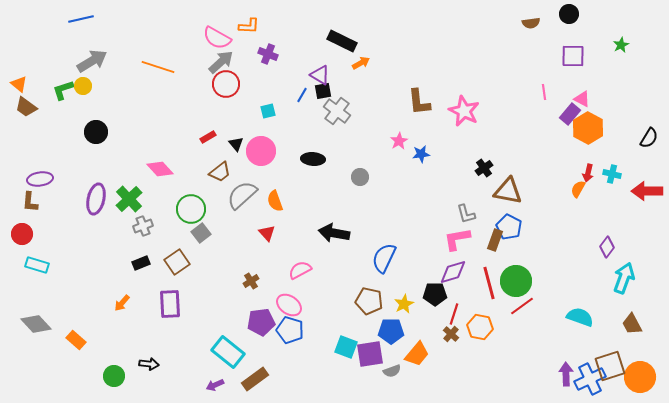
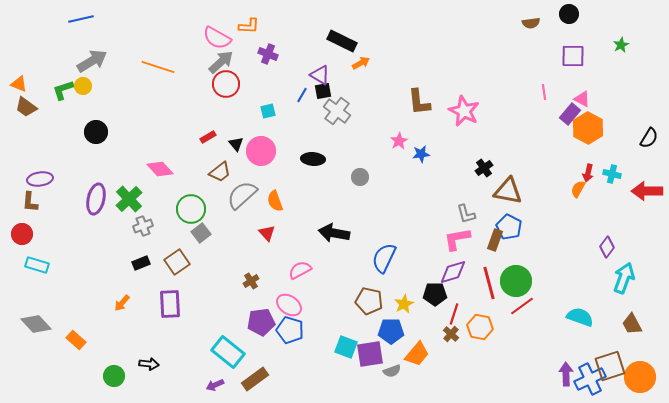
orange triangle at (19, 84): rotated 18 degrees counterclockwise
